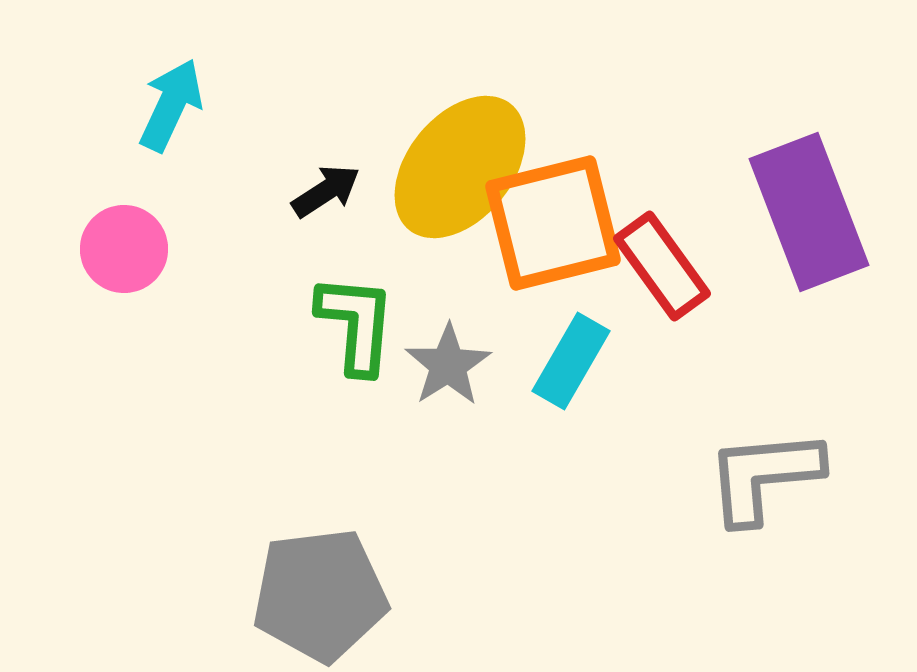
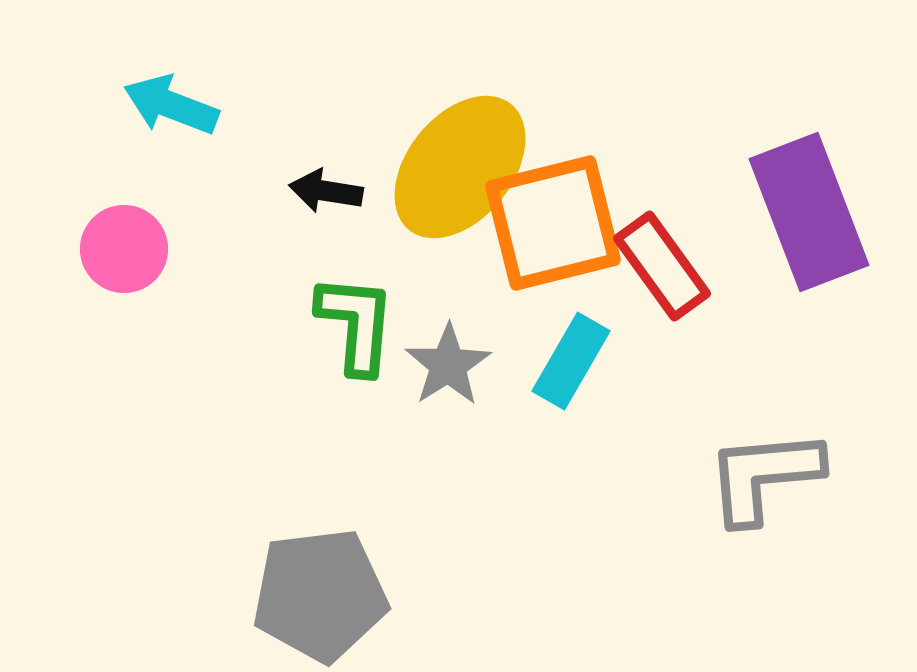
cyan arrow: rotated 94 degrees counterclockwise
black arrow: rotated 138 degrees counterclockwise
